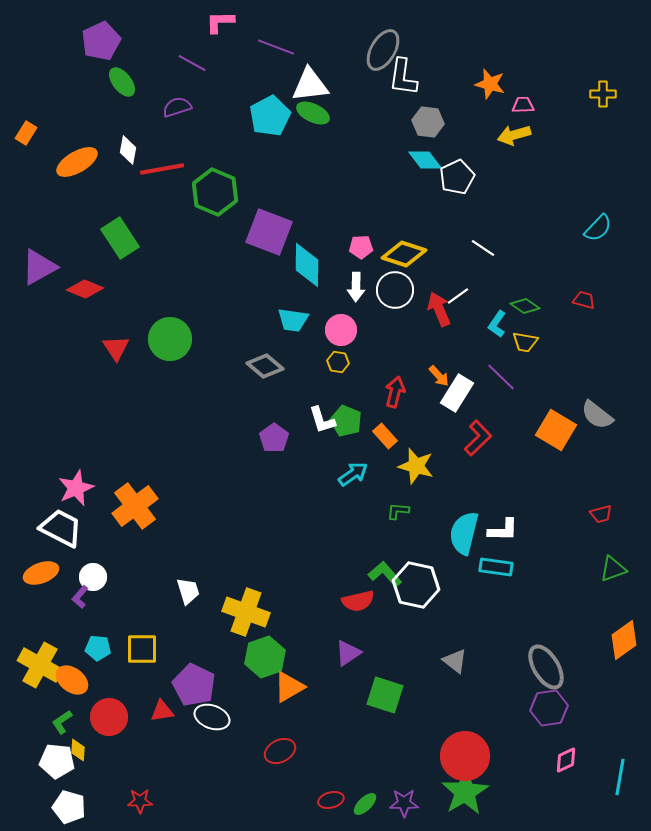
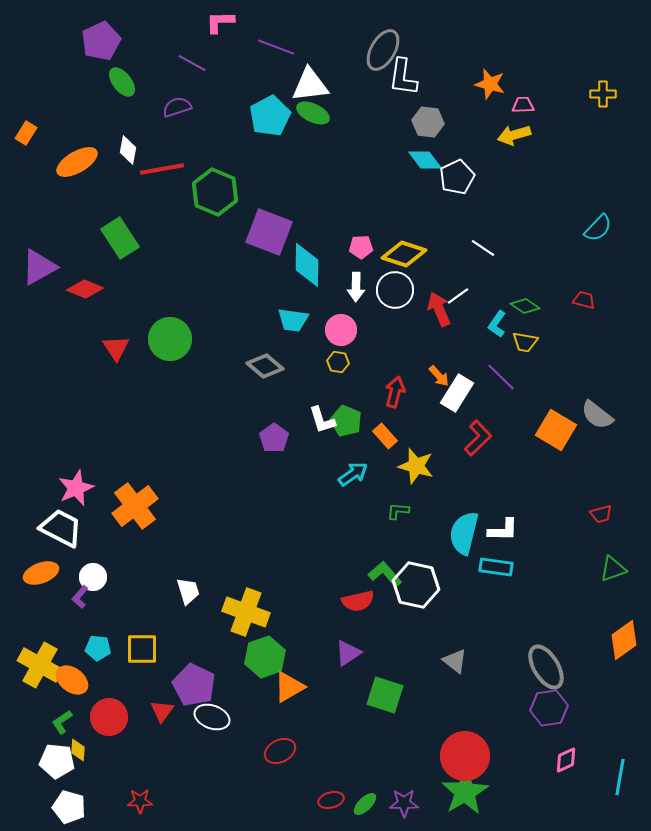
red triangle at (162, 711): rotated 45 degrees counterclockwise
